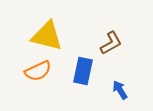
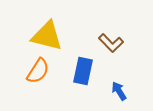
brown L-shape: rotated 75 degrees clockwise
orange semicircle: rotated 32 degrees counterclockwise
blue arrow: moved 1 px left, 1 px down
